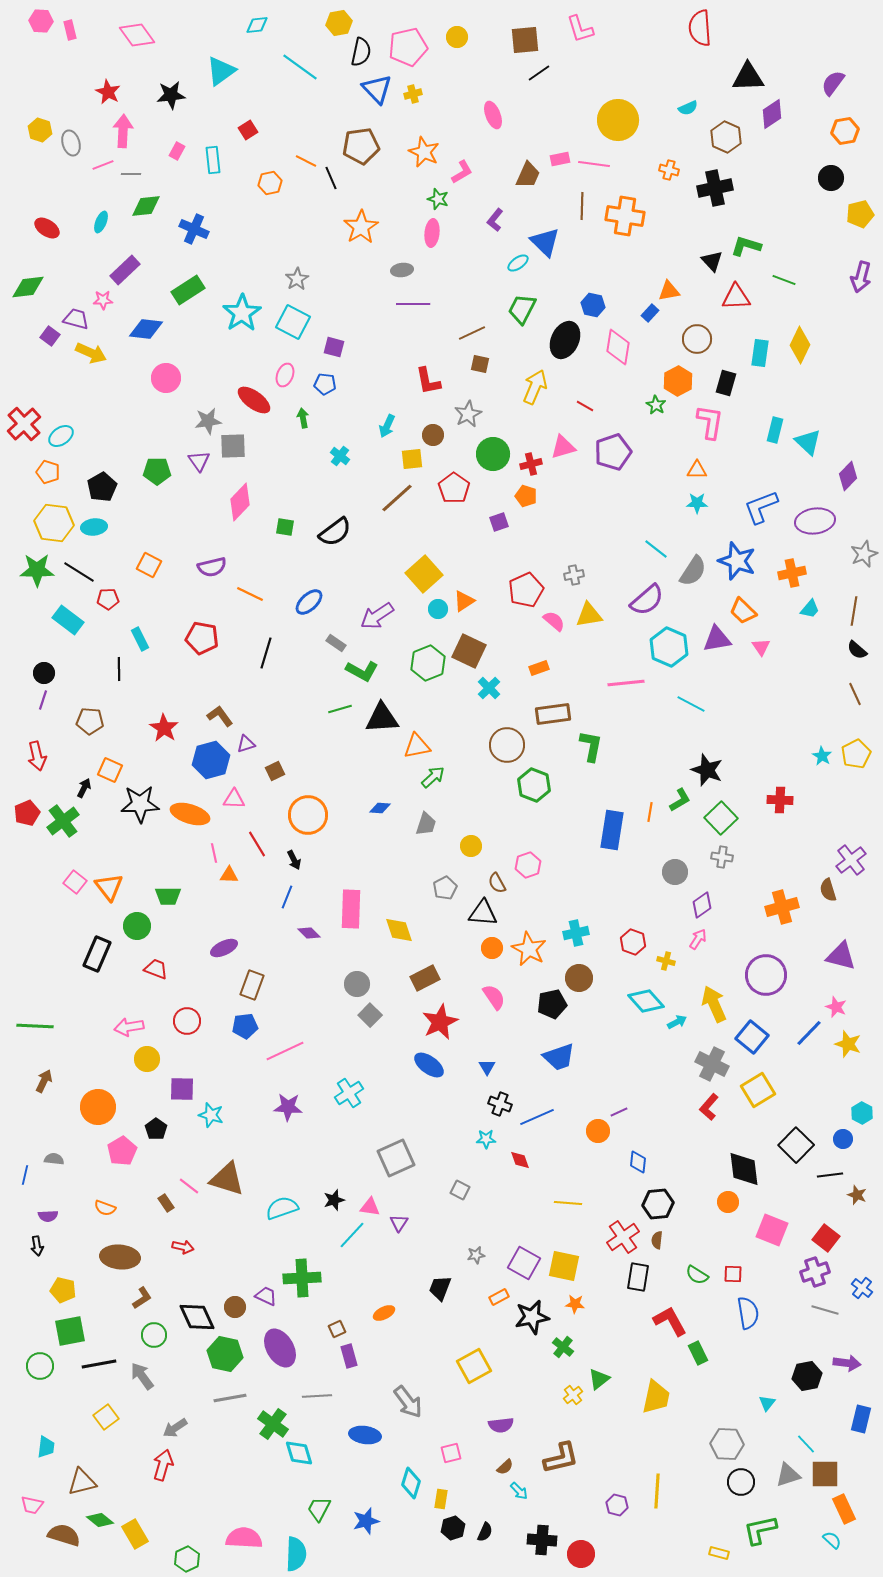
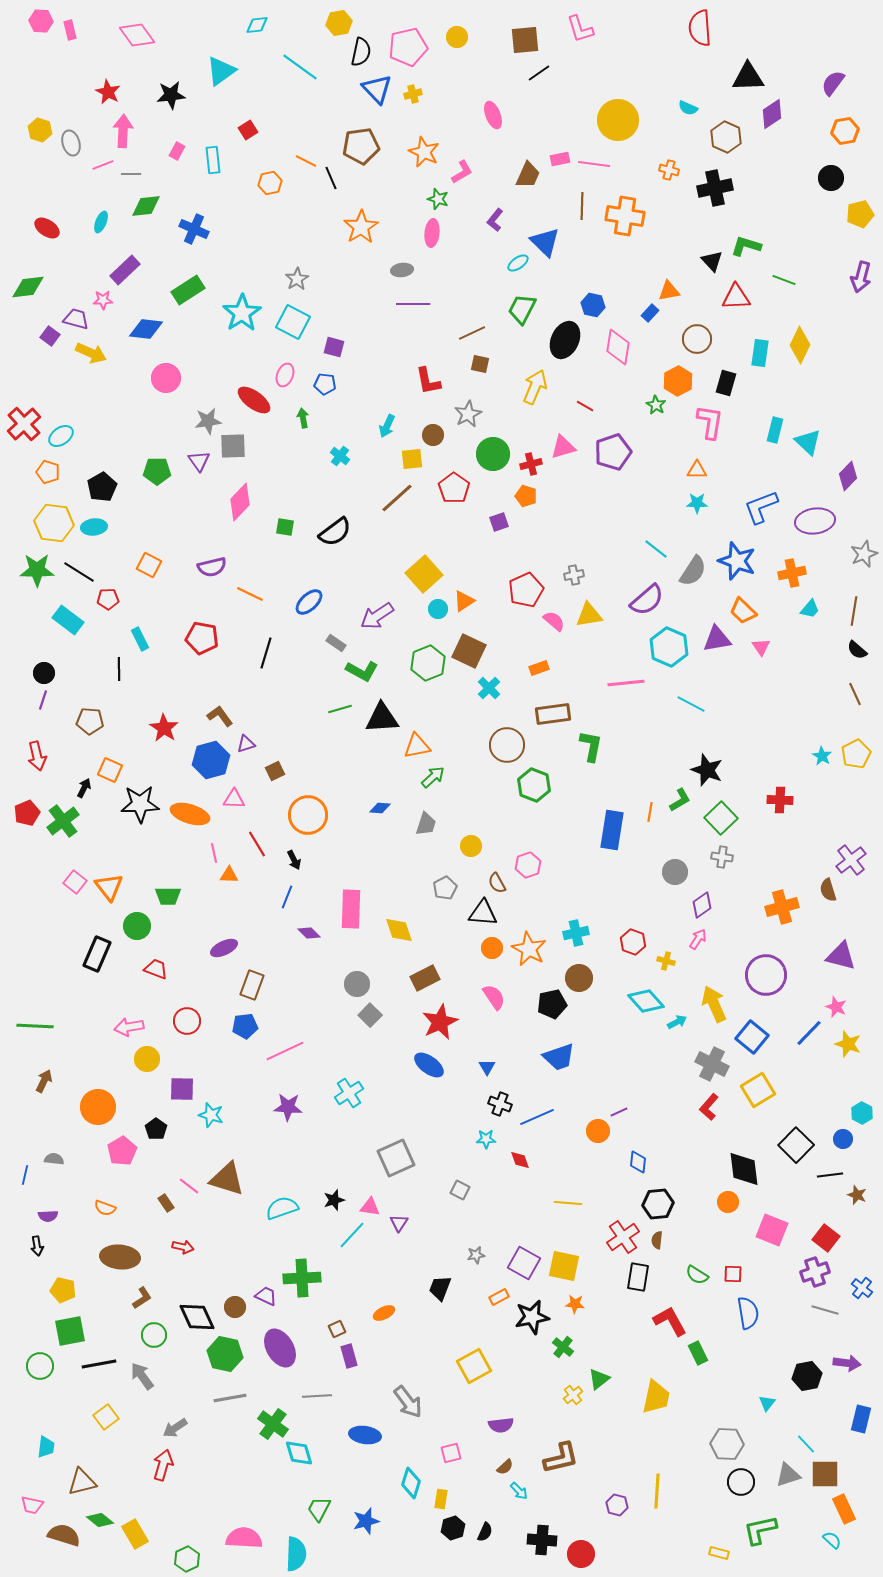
cyan semicircle at (688, 108): rotated 48 degrees clockwise
